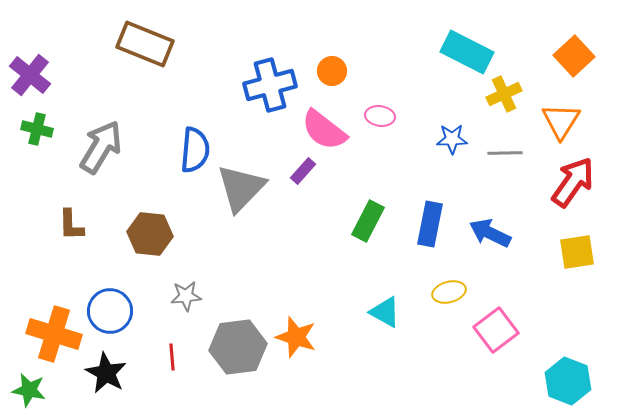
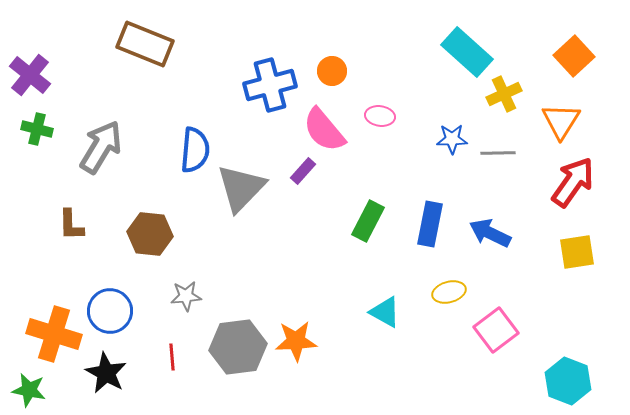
cyan rectangle: rotated 15 degrees clockwise
pink semicircle: rotated 12 degrees clockwise
gray line: moved 7 px left
orange star: moved 4 px down; rotated 21 degrees counterclockwise
